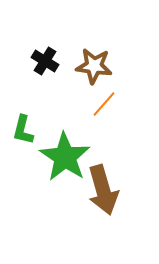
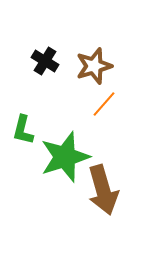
brown star: rotated 24 degrees counterclockwise
green star: rotated 21 degrees clockwise
